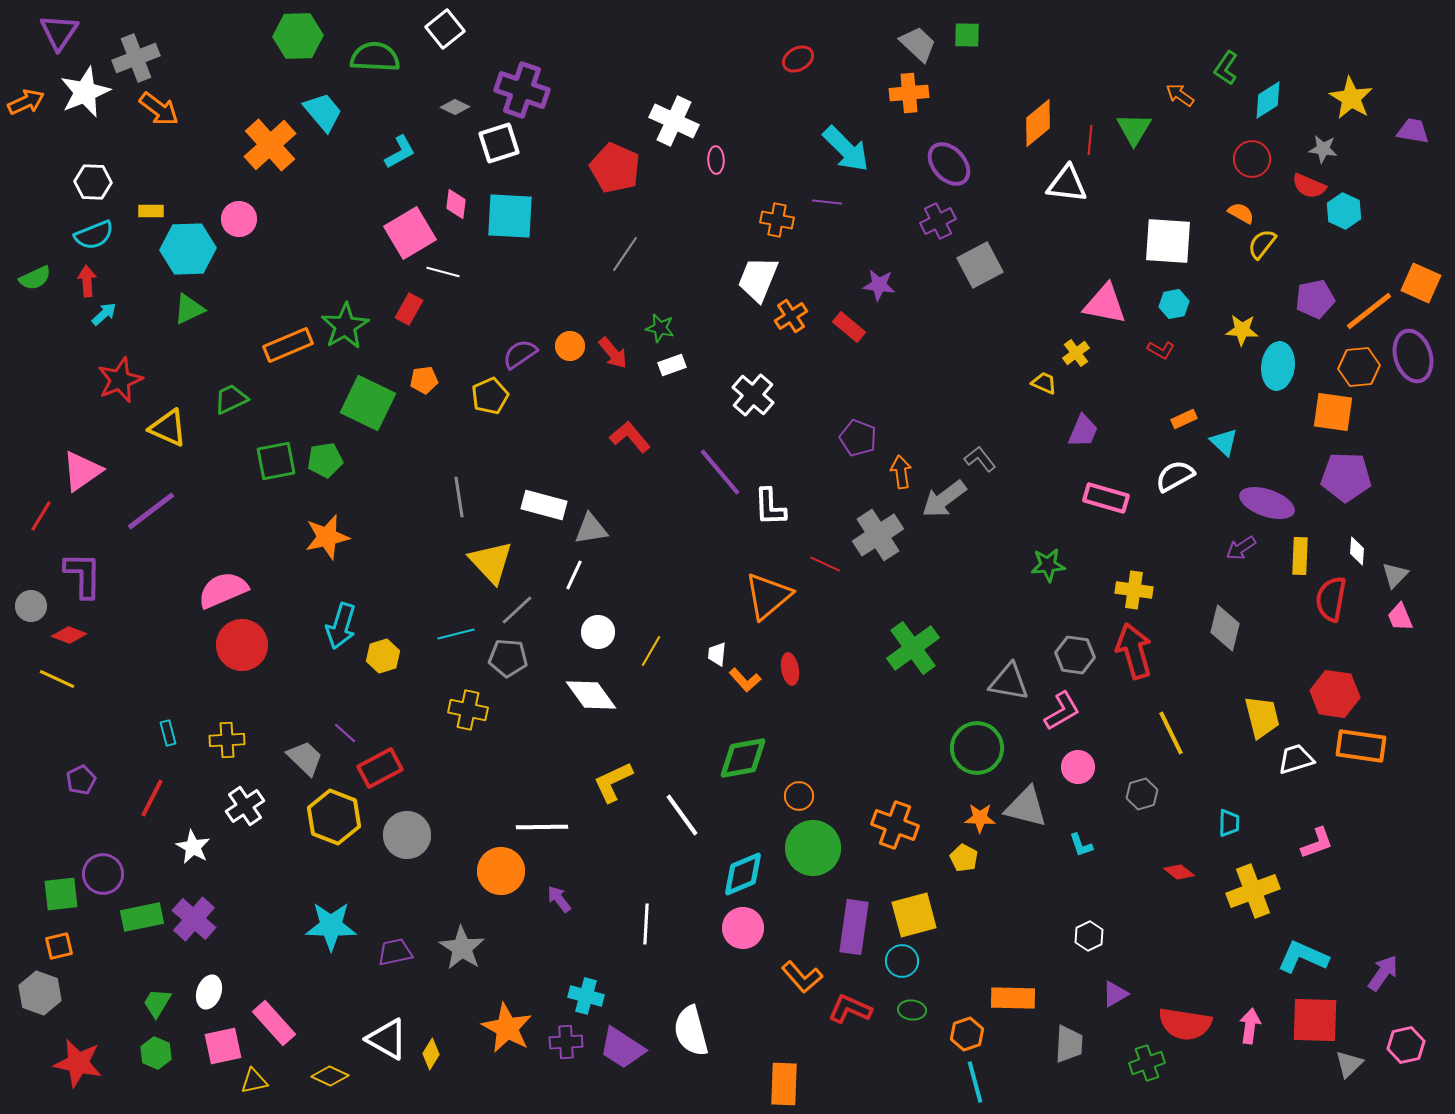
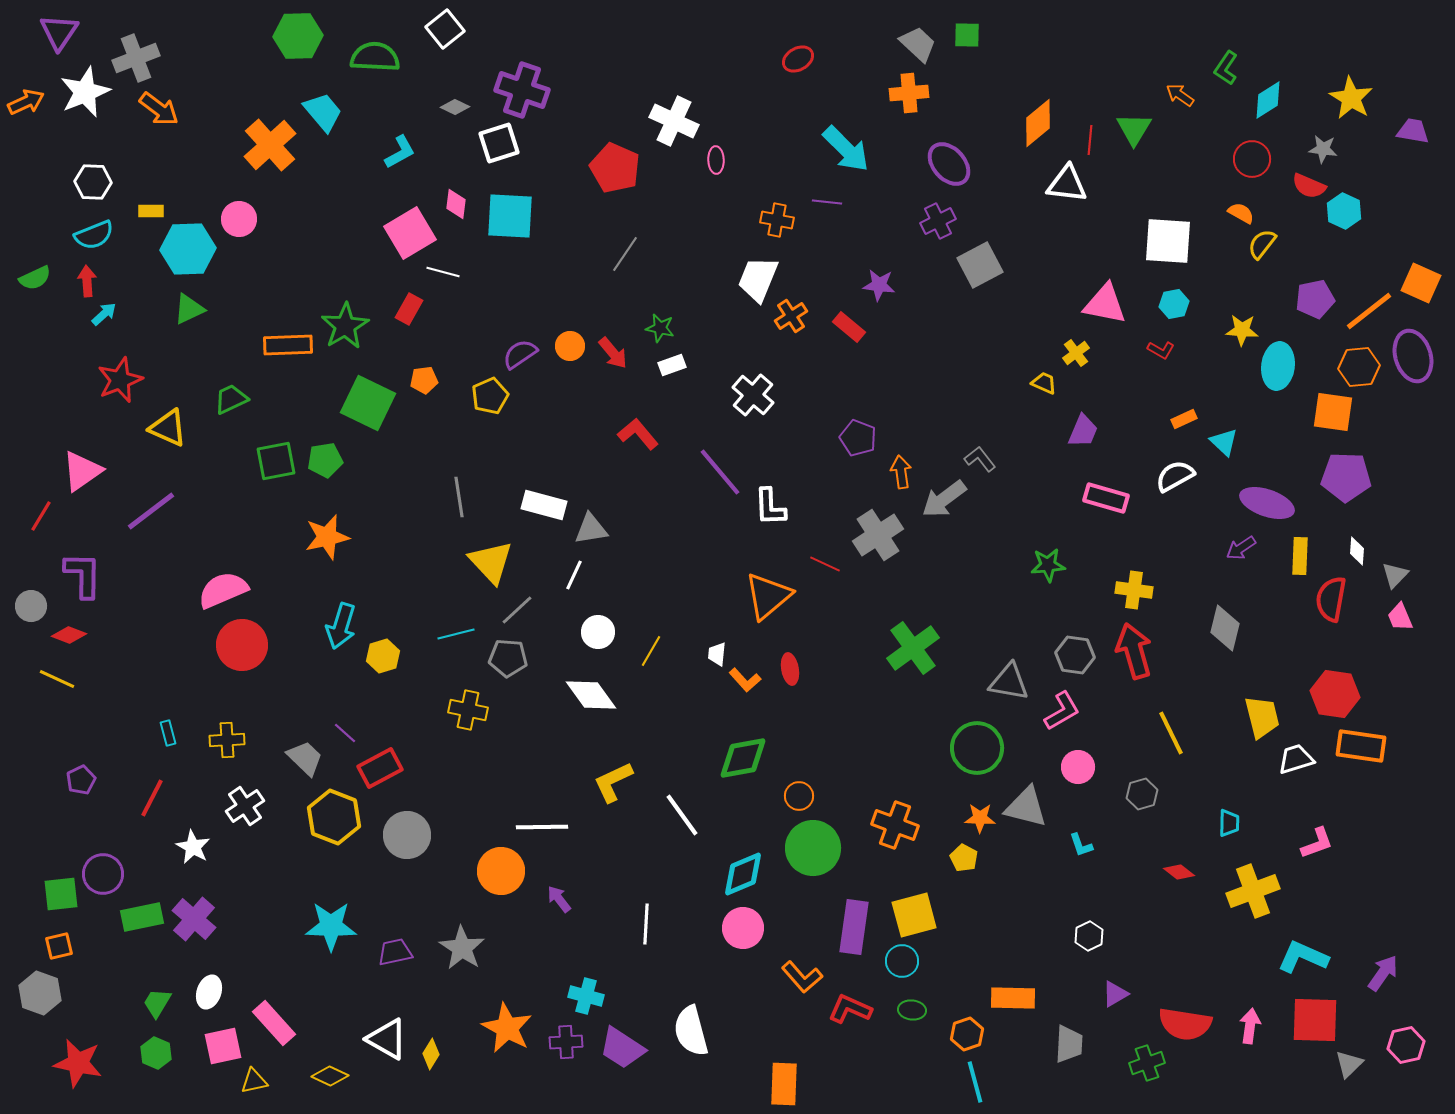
orange rectangle at (288, 345): rotated 21 degrees clockwise
red L-shape at (630, 437): moved 8 px right, 3 px up
